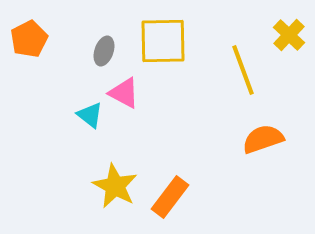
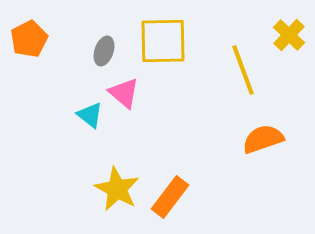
pink triangle: rotated 12 degrees clockwise
yellow star: moved 2 px right, 3 px down
